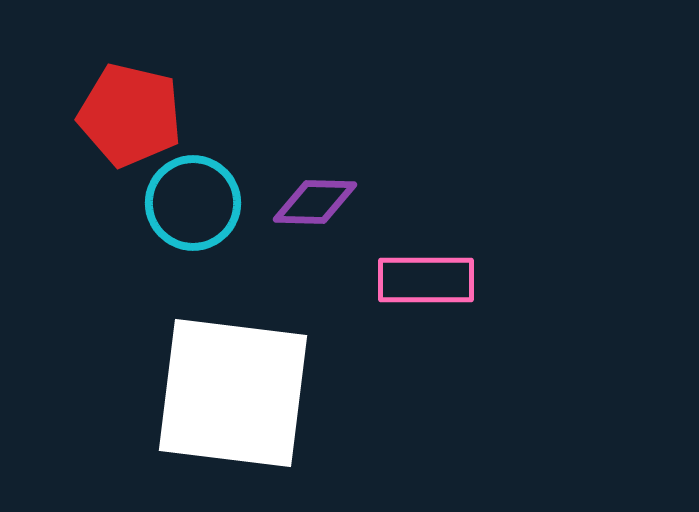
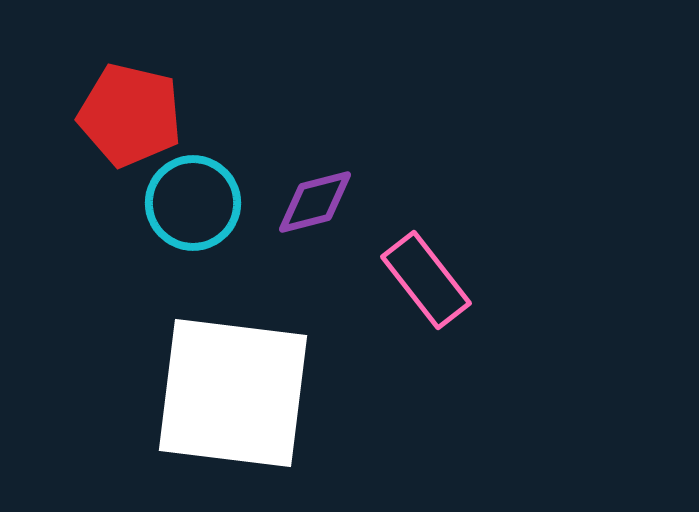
purple diamond: rotated 16 degrees counterclockwise
pink rectangle: rotated 52 degrees clockwise
